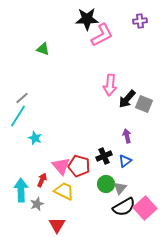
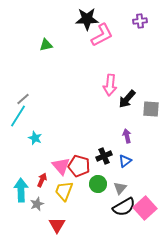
green triangle: moved 3 px right, 4 px up; rotated 32 degrees counterclockwise
gray line: moved 1 px right, 1 px down
gray square: moved 7 px right, 5 px down; rotated 18 degrees counterclockwise
green circle: moved 8 px left
yellow trapezoid: rotated 95 degrees counterclockwise
